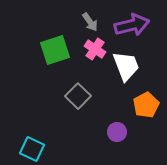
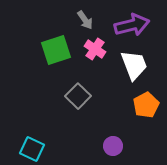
gray arrow: moved 5 px left, 2 px up
green square: moved 1 px right
white trapezoid: moved 8 px right, 1 px up
purple circle: moved 4 px left, 14 px down
